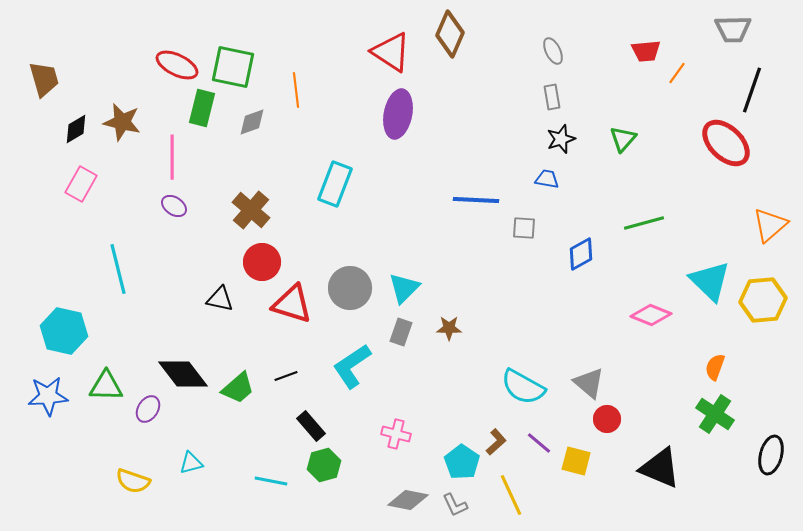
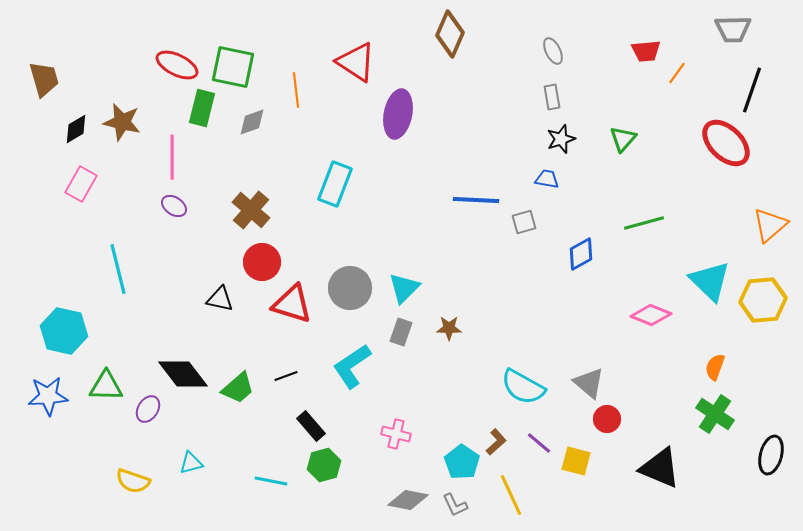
red triangle at (391, 52): moved 35 px left, 10 px down
gray square at (524, 228): moved 6 px up; rotated 20 degrees counterclockwise
